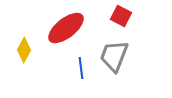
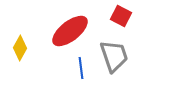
red ellipse: moved 4 px right, 3 px down
yellow diamond: moved 4 px left, 2 px up
gray trapezoid: rotated 140 degrees clockwise
